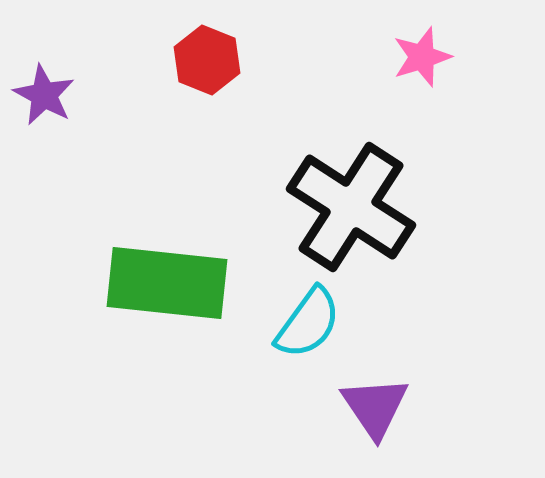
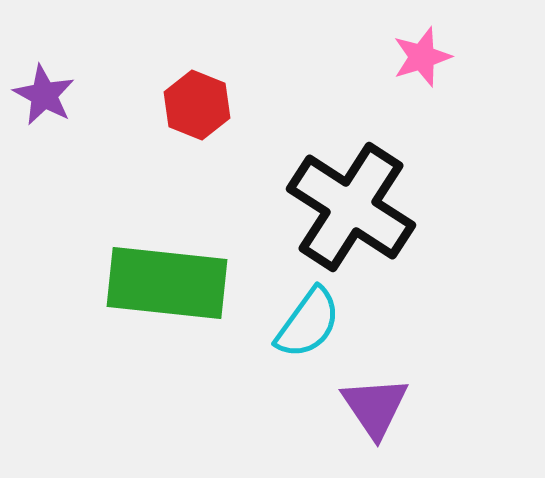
red hexagon: moved 10 px left, 45 px down
